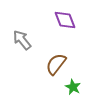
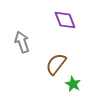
gray arrow: moved 2 px down; rotated 20 degrees clockwise
green star: moved 3 px up
